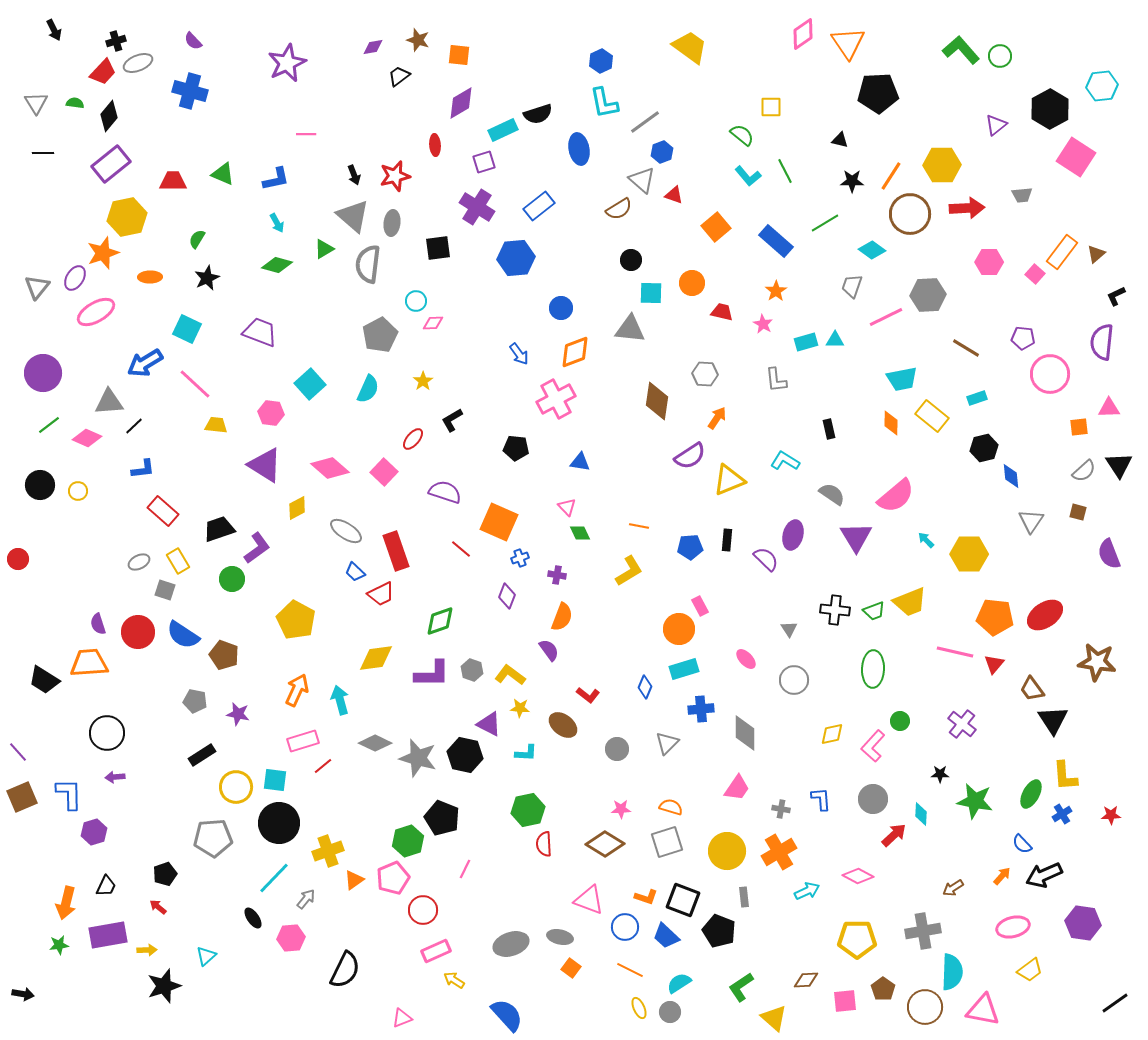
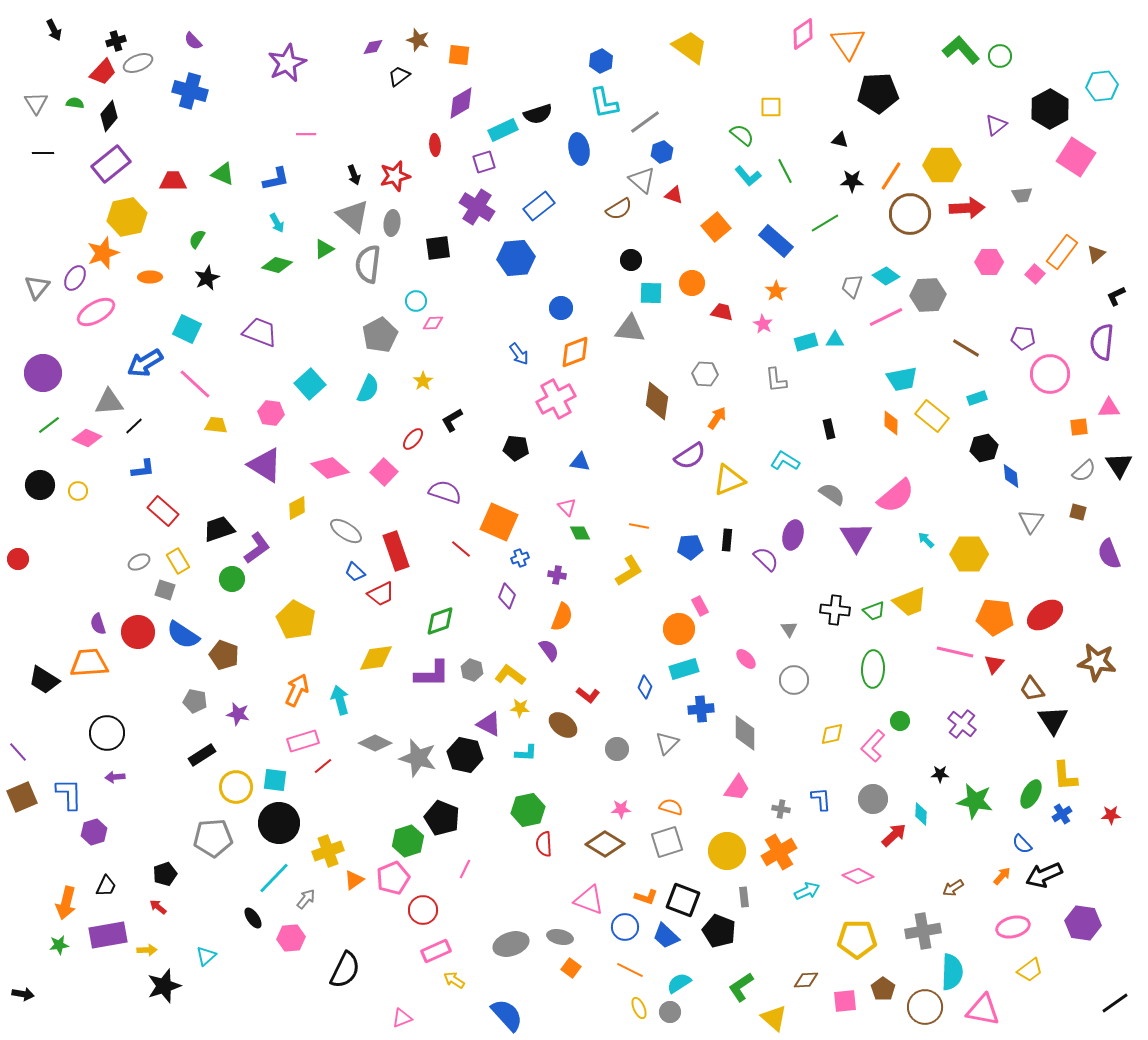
cyan diamond at (872, 250): moved 14 px right, 26 px down
